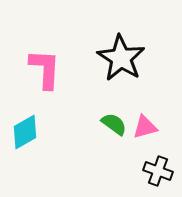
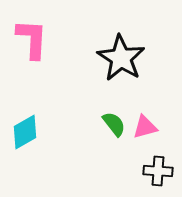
pink L-shape: moved 13 px left, 30 px up
green semicircle: rotated 16 degrees clockwise
black cross: rotated 16 degrees counterclockwise
